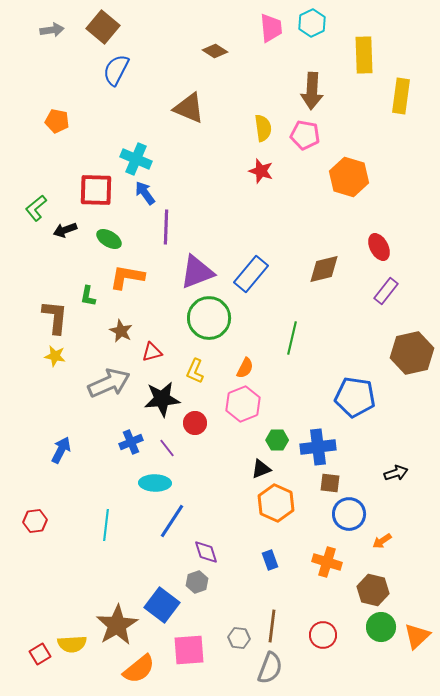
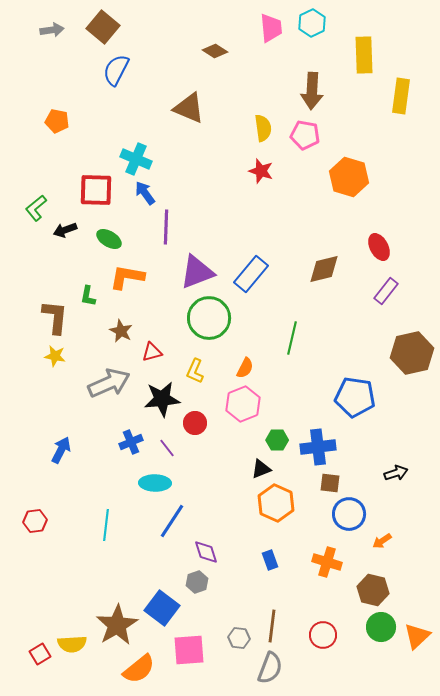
blue square at (162, 605): moved 3 px down
